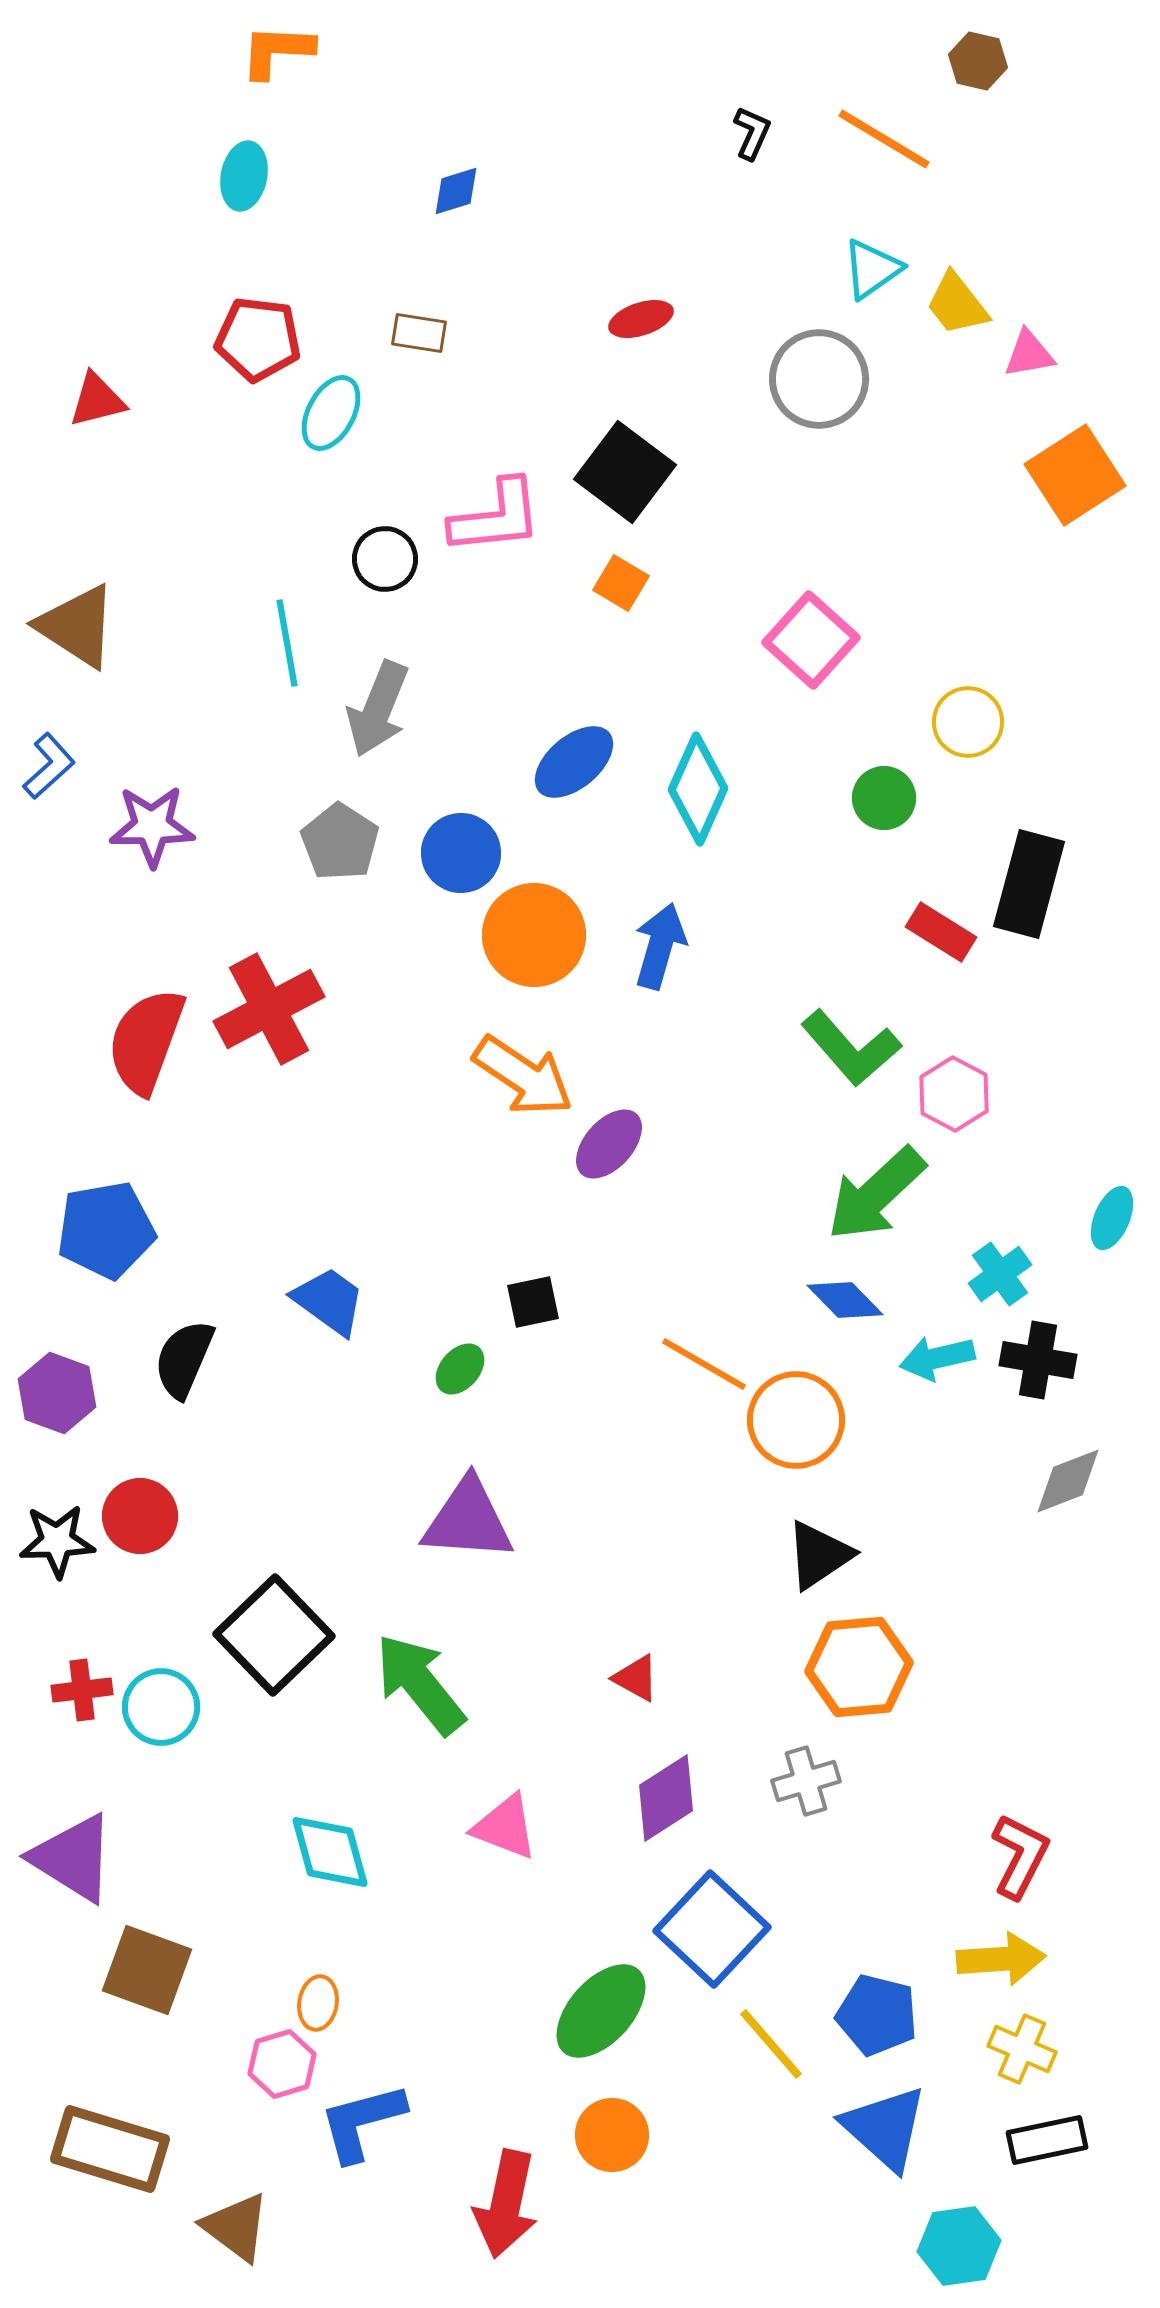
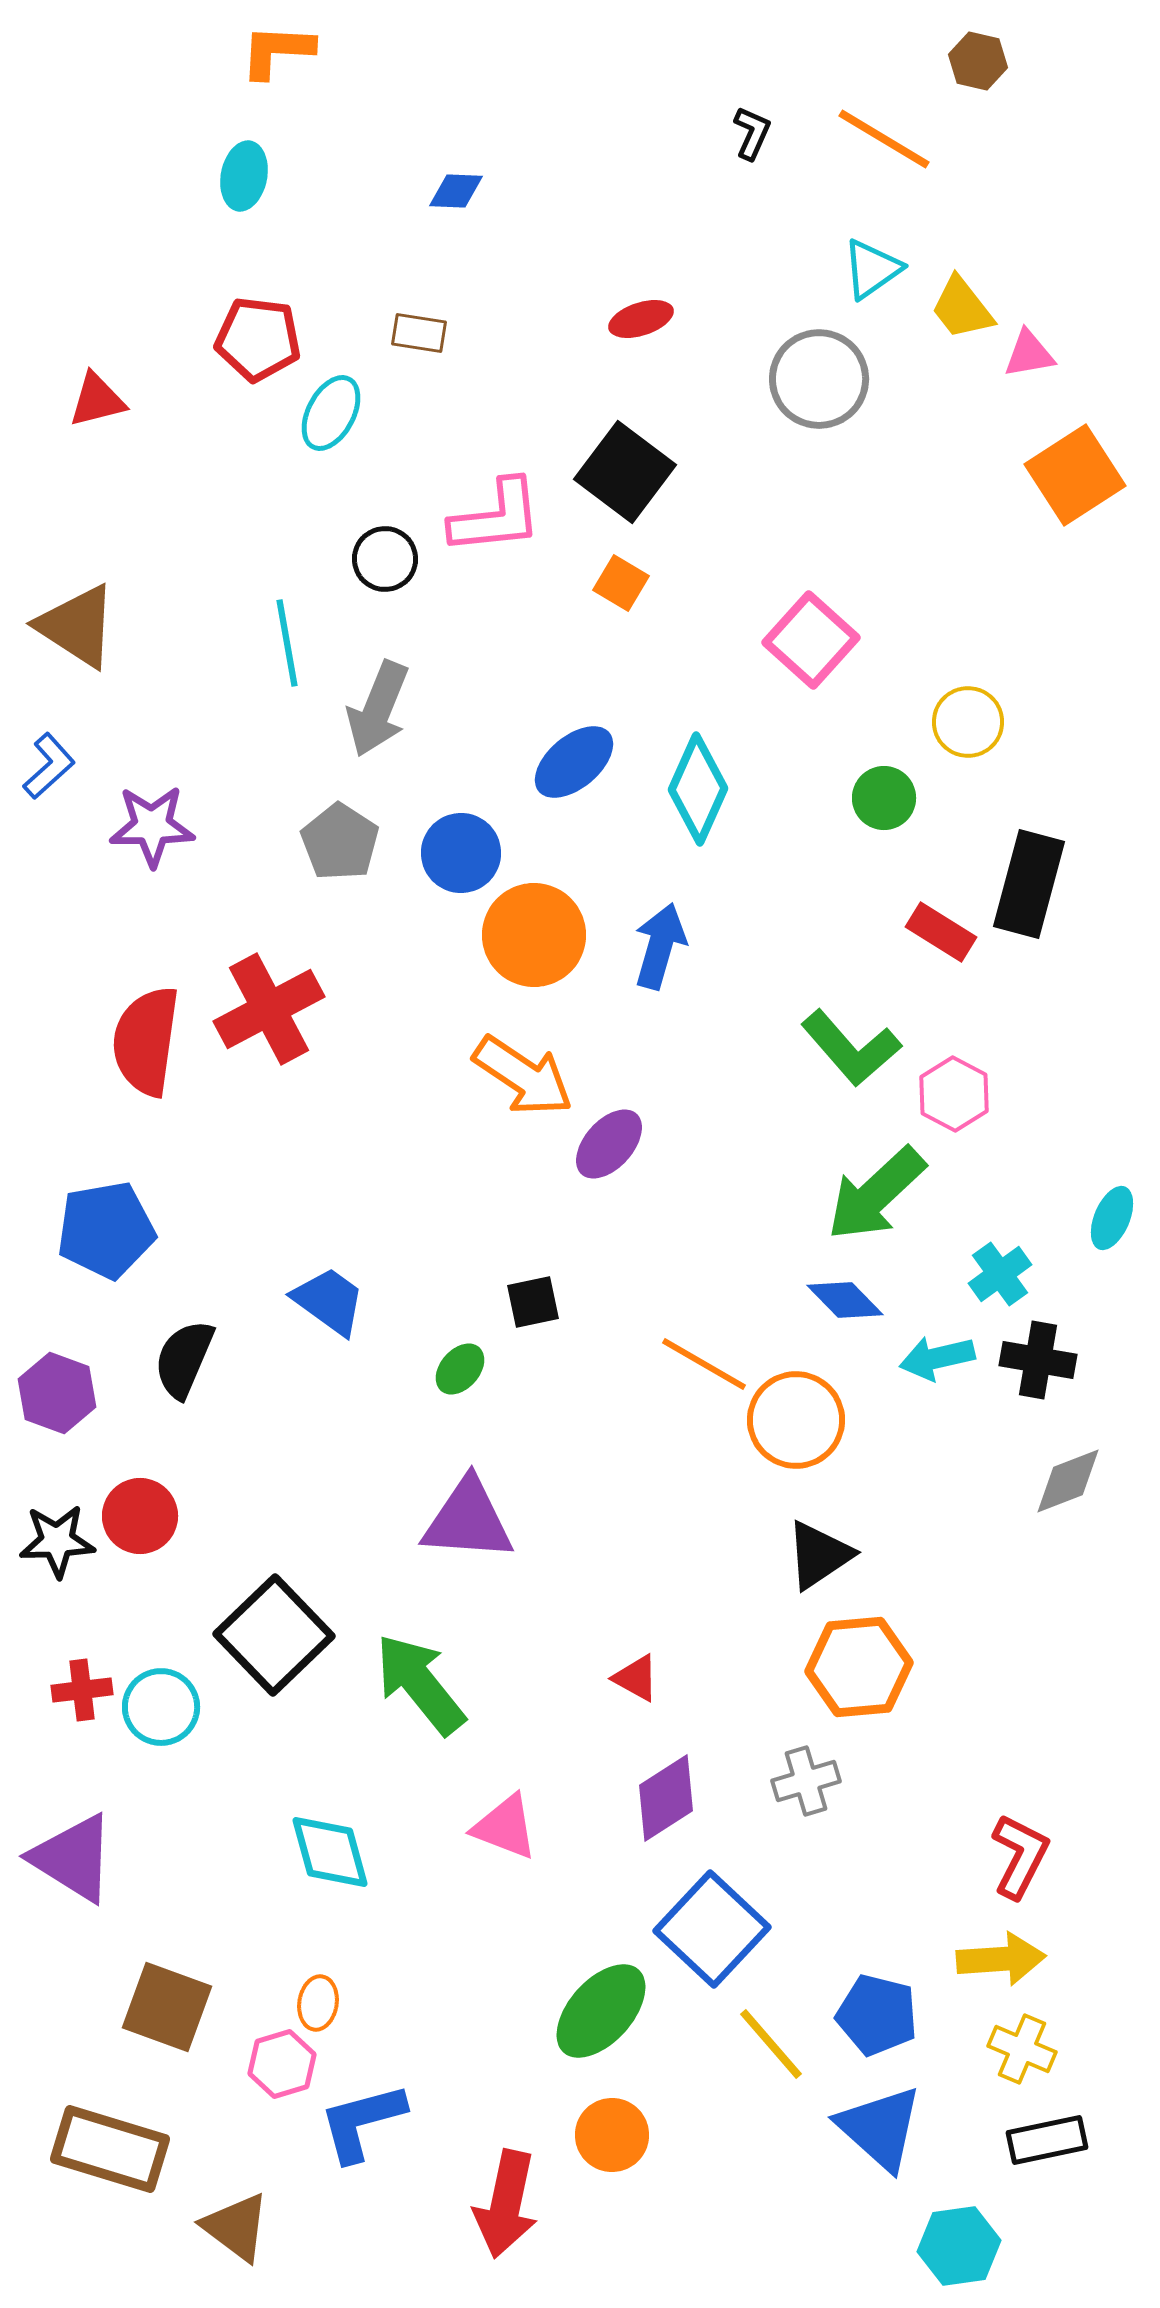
blue diamond at (456, 191): rotated 20 degrees clockwise
yellow trapezoid at (957, 304): moved 5 px right, 4 px down
red semicircle at (146, 1041): rotated 12 degrees counterclockwise
brown square at (147, 1970): moved 20 px right, 37 px down
blue triangle at (885, 2128): moved 5 px left
